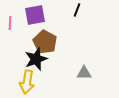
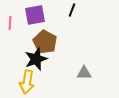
black line: moved 5 px left
